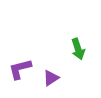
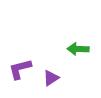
green arrow: rotated 110 degrees clockwise
